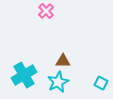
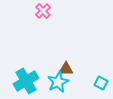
pink cross: moved 3 px left
brown triangle: moved 3 px right, 8 px down
cyan cross: moved 2 px right, 6 px down
